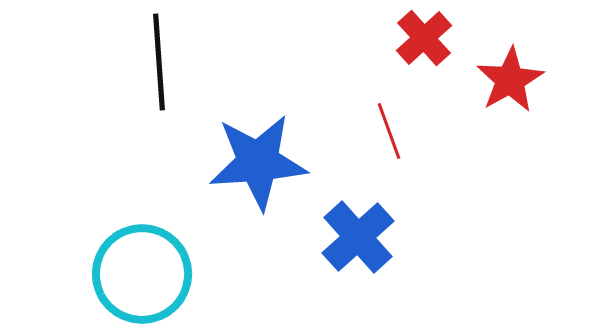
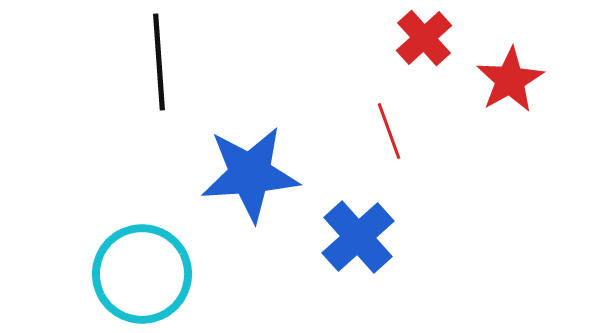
blue star: moved 8 px left, 12 px down
